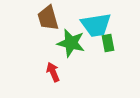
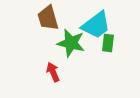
cyan trapezoid: rotated 28 degrees counterclockwise
green rectangle: rotated 18 degrees clockwise
